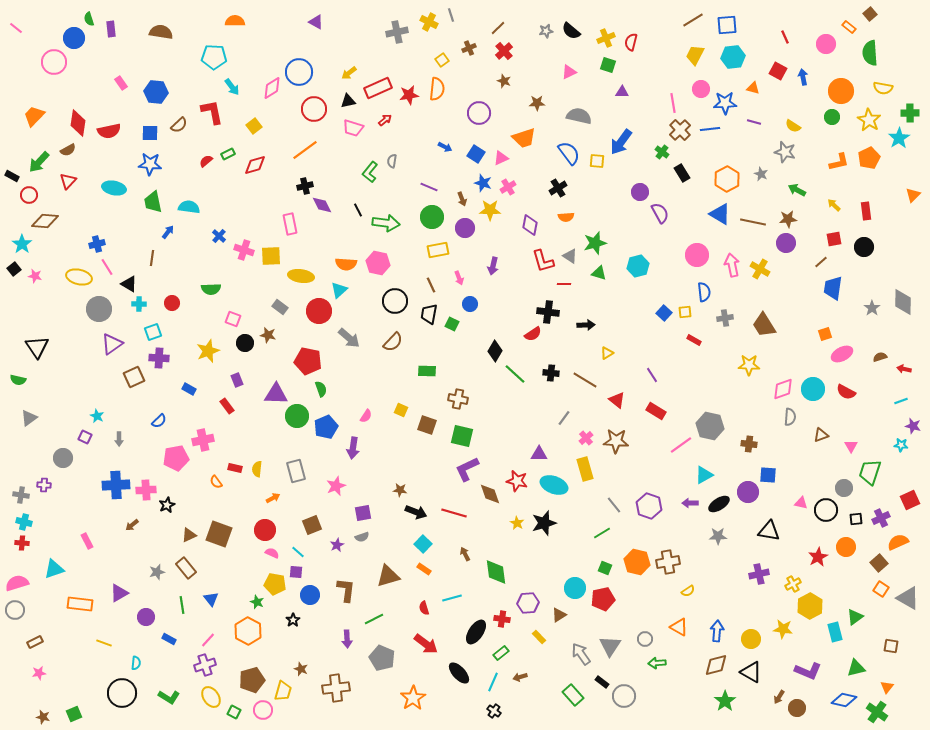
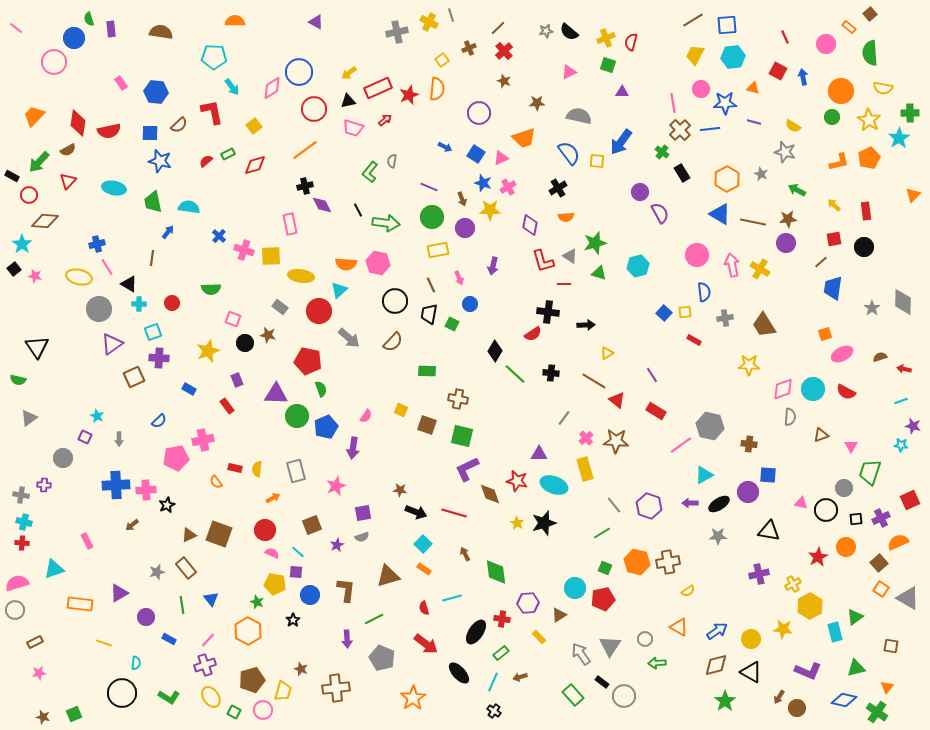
black semicircle at (571, 31): moved 2 px left, 1 px down
red star at (409, 95): rotated 12 degrees counterclockwise
blue star at (150, 164): moved 10 px right, 3 px up; rotated 10 degrees clockwise
brown line at (585, 380): moved 9 px right, 1 px down
blue arrow at (717, 631): rotated 50 degrees clockwise
